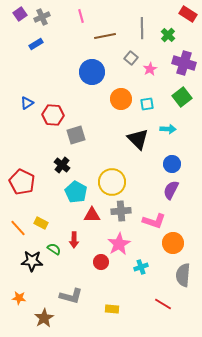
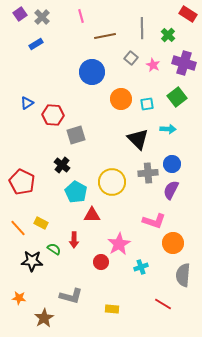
gray cross at (42, 17): rotated 21 degrees counterclockwise
pink star at (150, 69): moved 3 px right, 4 px up; rotated 16 degrees counterclockwise
green square at (182, 97): moved 5 px left
gray cross at (121, 211): moved 27 px right, 38 px up
